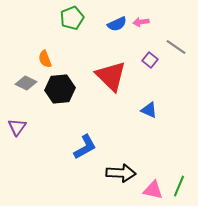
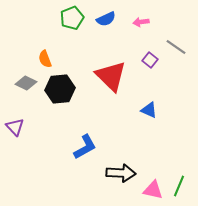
blue semicircle: moved 11 px left, 5 px up
purple triangle: moved 2 px left; rotated 18 degrees counterclockwise
